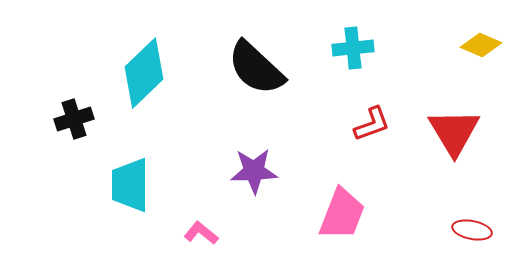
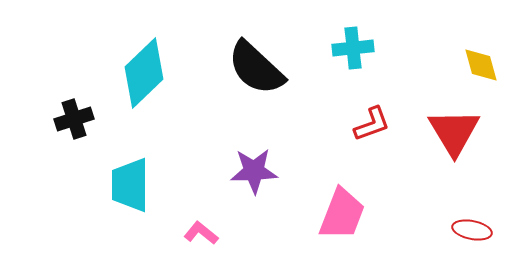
yellow diamond: moved 20 px down; rotated 51 degrees clockwise
